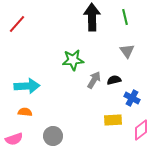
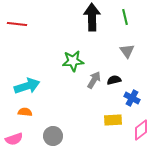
red line: rotated 54 degrees clockwise
green star: moved 1 px down
cyan arrow: rotated 15 degrees counterclockwise
